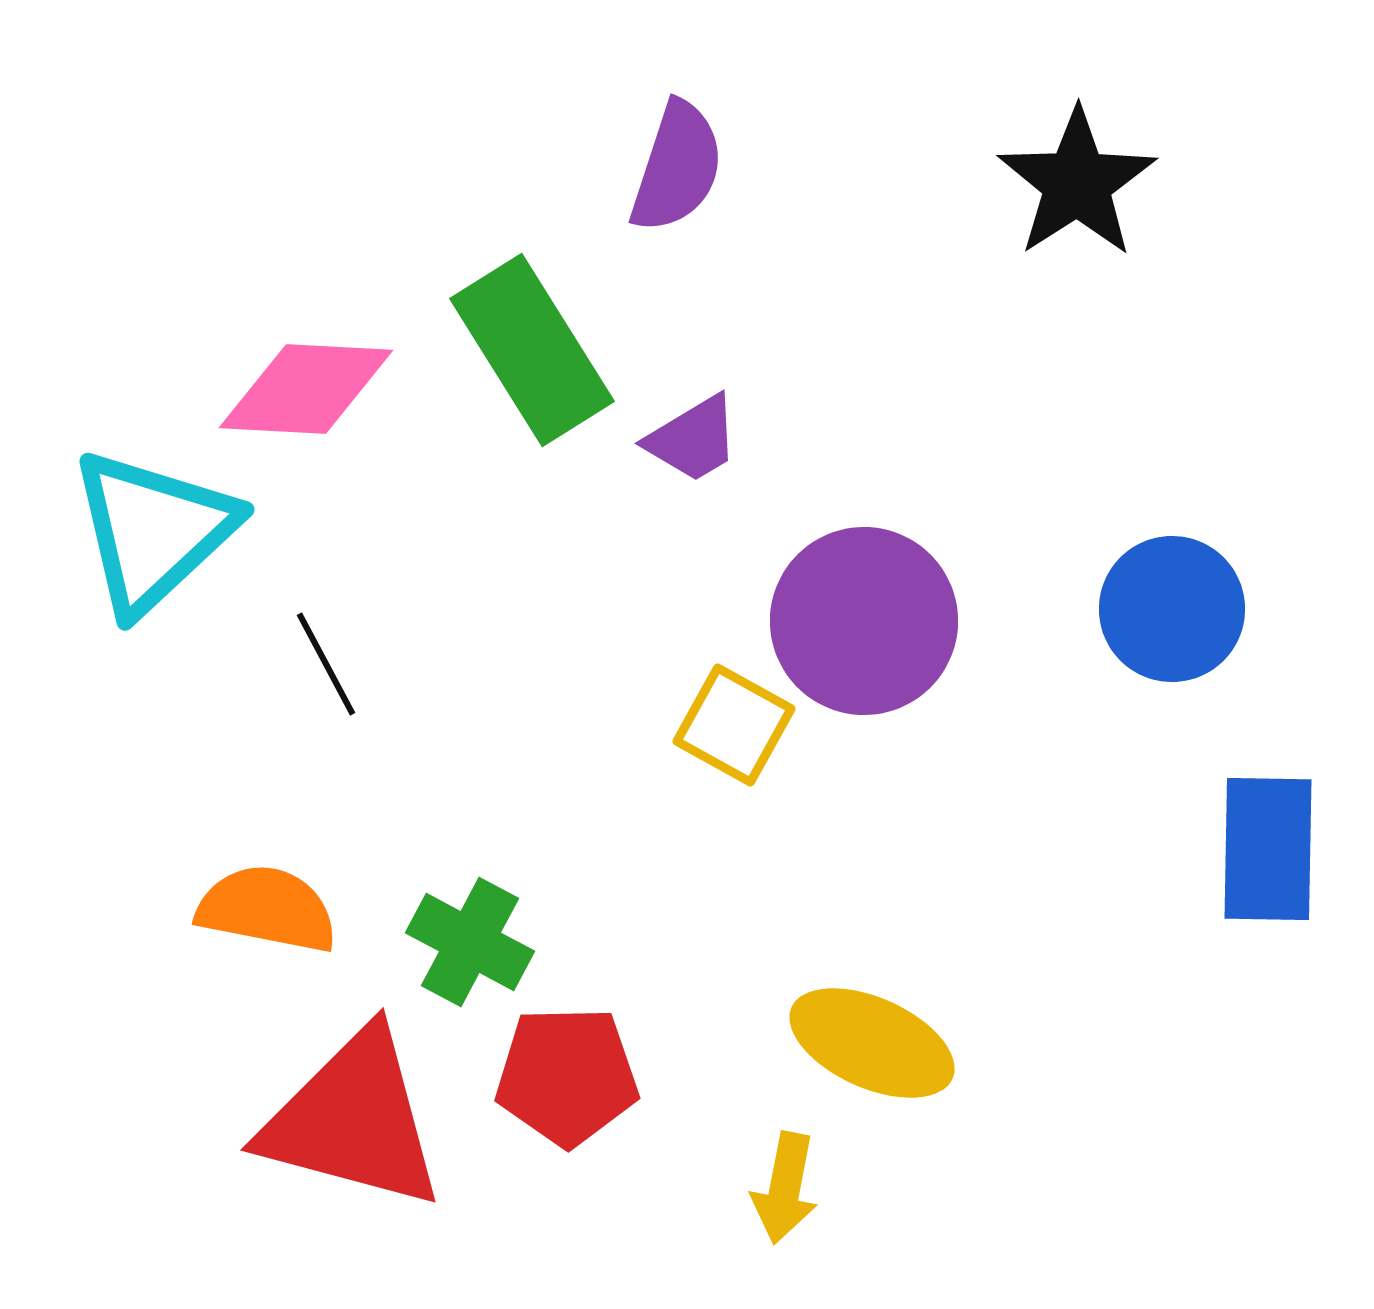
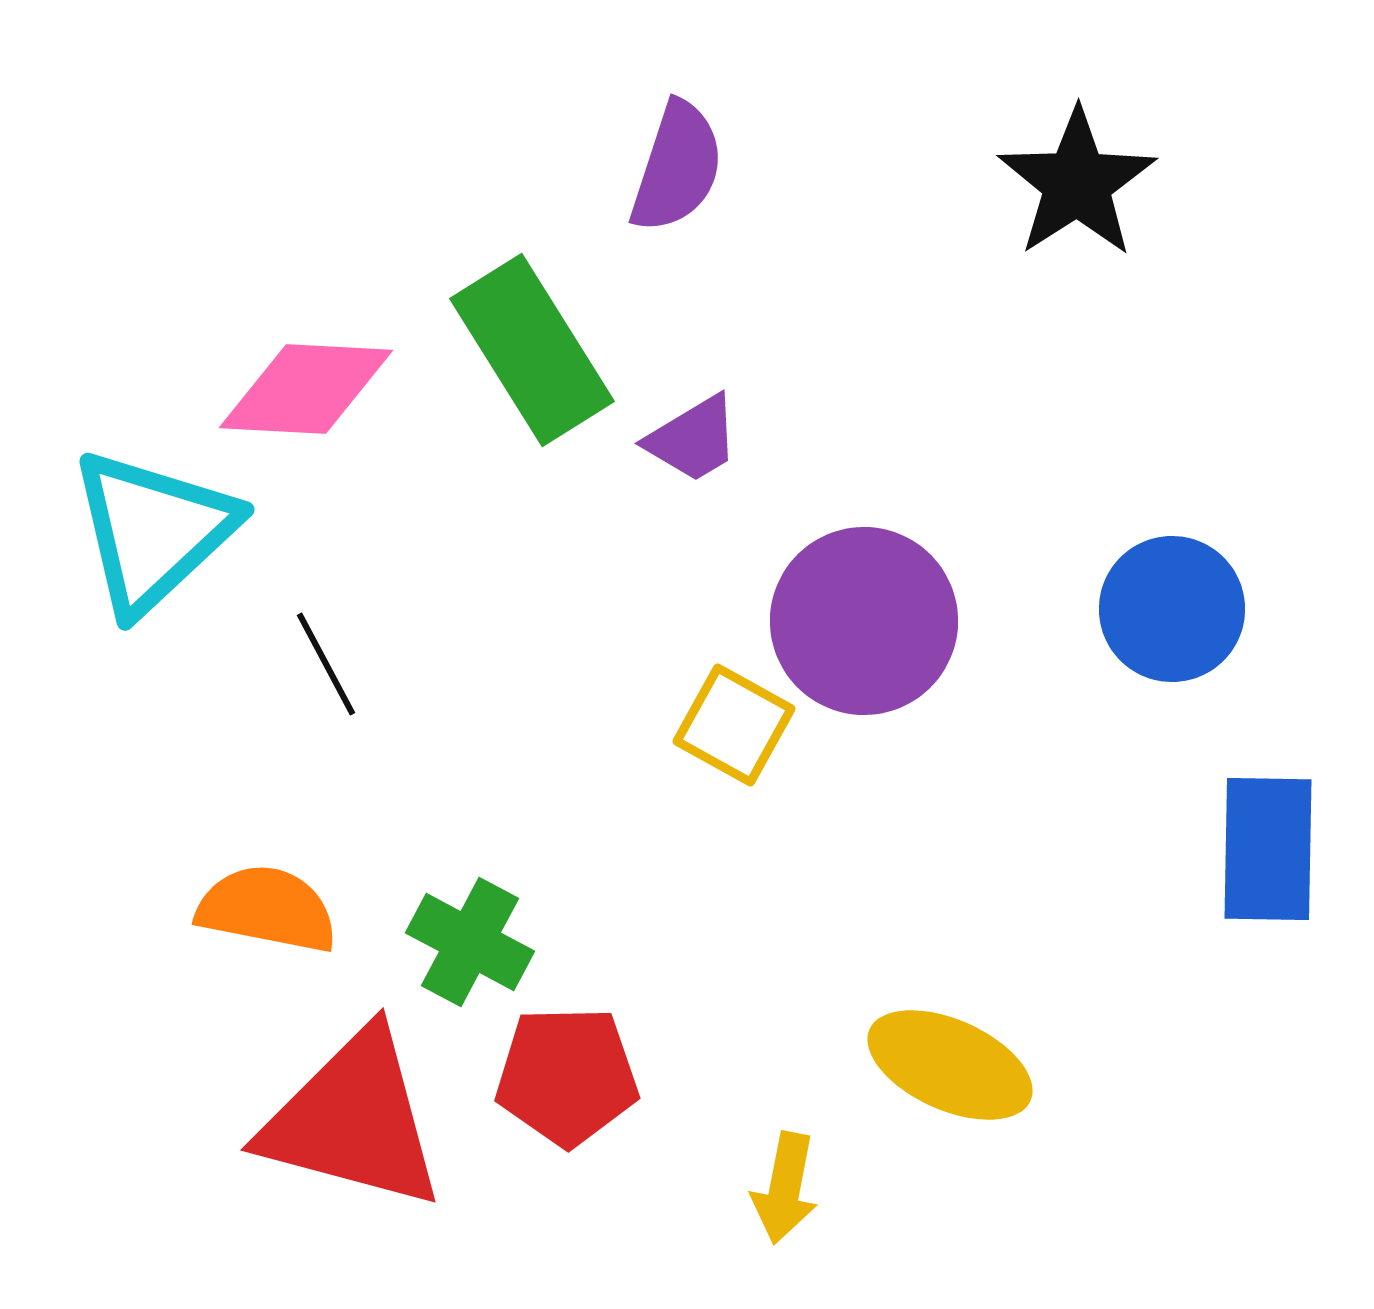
yellow ellipse: moved 78 px right, 22 px down
